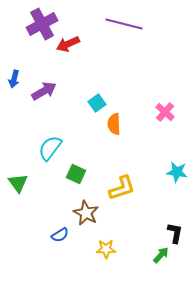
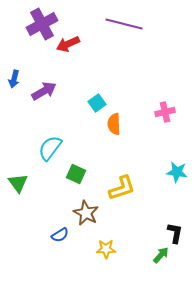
pink cross: rotated 36 degrees clockwise
